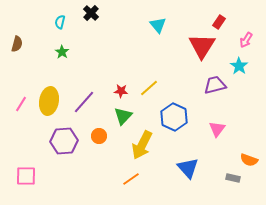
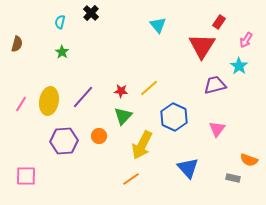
purple line: moved 1 px left, 5 px up
